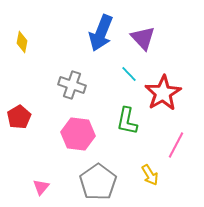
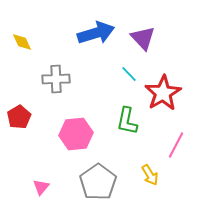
blue arrow: moved 5 px left; rotated 129 degrees counterclockwise
yellow diamond: rotated 35 degrees counterclockwise
gray cross: moved 16 px left, 6 px up; rotated 20 degrees counterclockwise
pink hexagon: moved 2 px left; rotated 12 degrees counterclockwise
